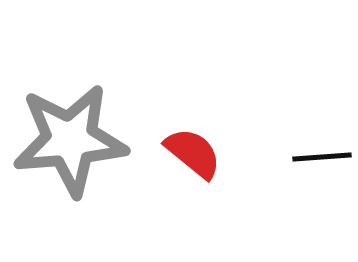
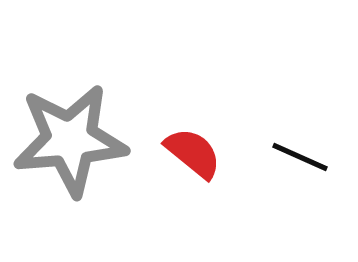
black line: moved 22 px left; rotated 28 degrees clockwise
